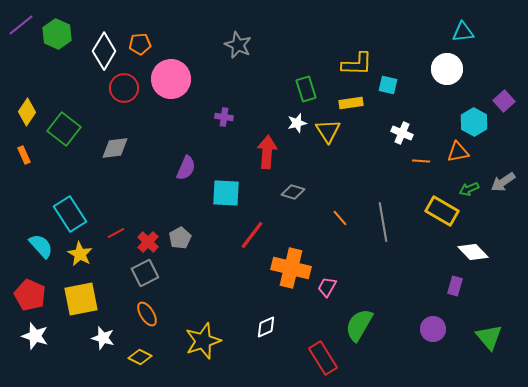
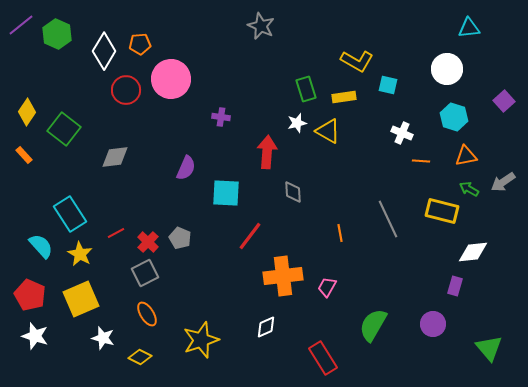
cyan triangle at (463, 32): moved 6 px right, 4 px up
gray star at (238, 45): moved 23 px right, 19 px up
yellow L-shape at (357, 64): moved 3 px up; rotated 28 degrees clockwise
red circle at (124, 88): moved 2 px right, 2 px down
yellow rectangle at (351, 103): moved 7 px left, 6 px up
purple cross at (224, 117): moved 3 px left
cyan hexagon at (474, 122): moved 20 px left, 5 px up; rotated 12 degrees counterclockwise
yellow triangle at (328, 131): rotated 28 degrees counterclockwise
gray diamond at (115, 148): moved 9 px down
orange triangle at (458, 152): moved 8 px right, 4 px down
orange rectangle at (24, 155): rotated 18 degrees counterclockwise
green arrow at (469, 189): rotated 54 degrees clockwise
gray diamond at (293, 192): rotated 70 degrees clockwise
yellow rectangle at (442, 211): rotated 16 degrees counterclockwise
orange line at (340, 218): moved 15 px down; rotated 30 degrees clockwise
gray line at (383, 222): moved 5 px right, 3 px up; rotated 15 degrees counterclockwise
red line at (252, 235): moved 2 px left, 1 px down
gray pentagon at (180, 238): rotated 20 degrees counterclockwise
white diamond at (473, 252): rotated 52 degrees counterclockwise
orange cross at (291, 268): moved 8 px left, 8 px down; rotated 21 degrees counterclockwise
yellow square at (81, 299): rotated 12 degrees counterclockwise
green semicircle at (359, 325): moved 14 px right
purple circle at (433, 329): moved 5 px up
green triangle at (489, 337): moved 11 px down
yellow star at (203, 341): moved 2 px left, 1 px up
